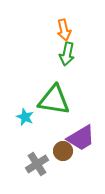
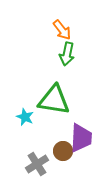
orange arrow: moved 2 px left; rotated 25 degrees counterclockwise
purple trapezoid: rotated 56 degrees counterclockwise
